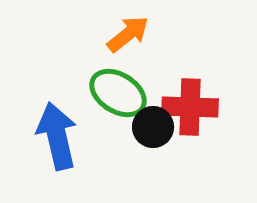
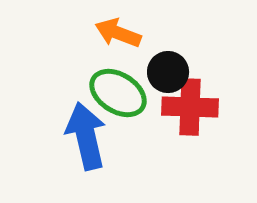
orange arrow: moved 10 px left, 1 px up; rotated 120 degrees counterclockwise
black circle: moved 15 px right, 55 px up
blue arrow: moved 29 px right
